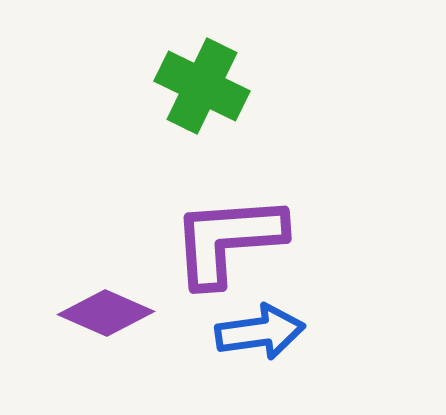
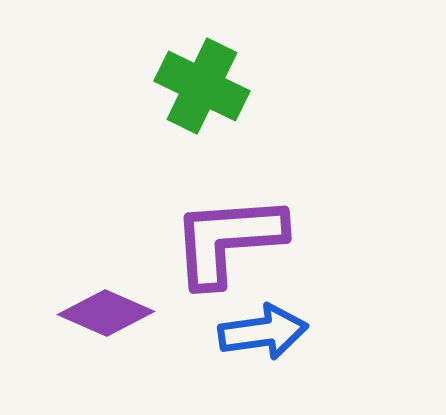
blue arrow: moved 3 px right
